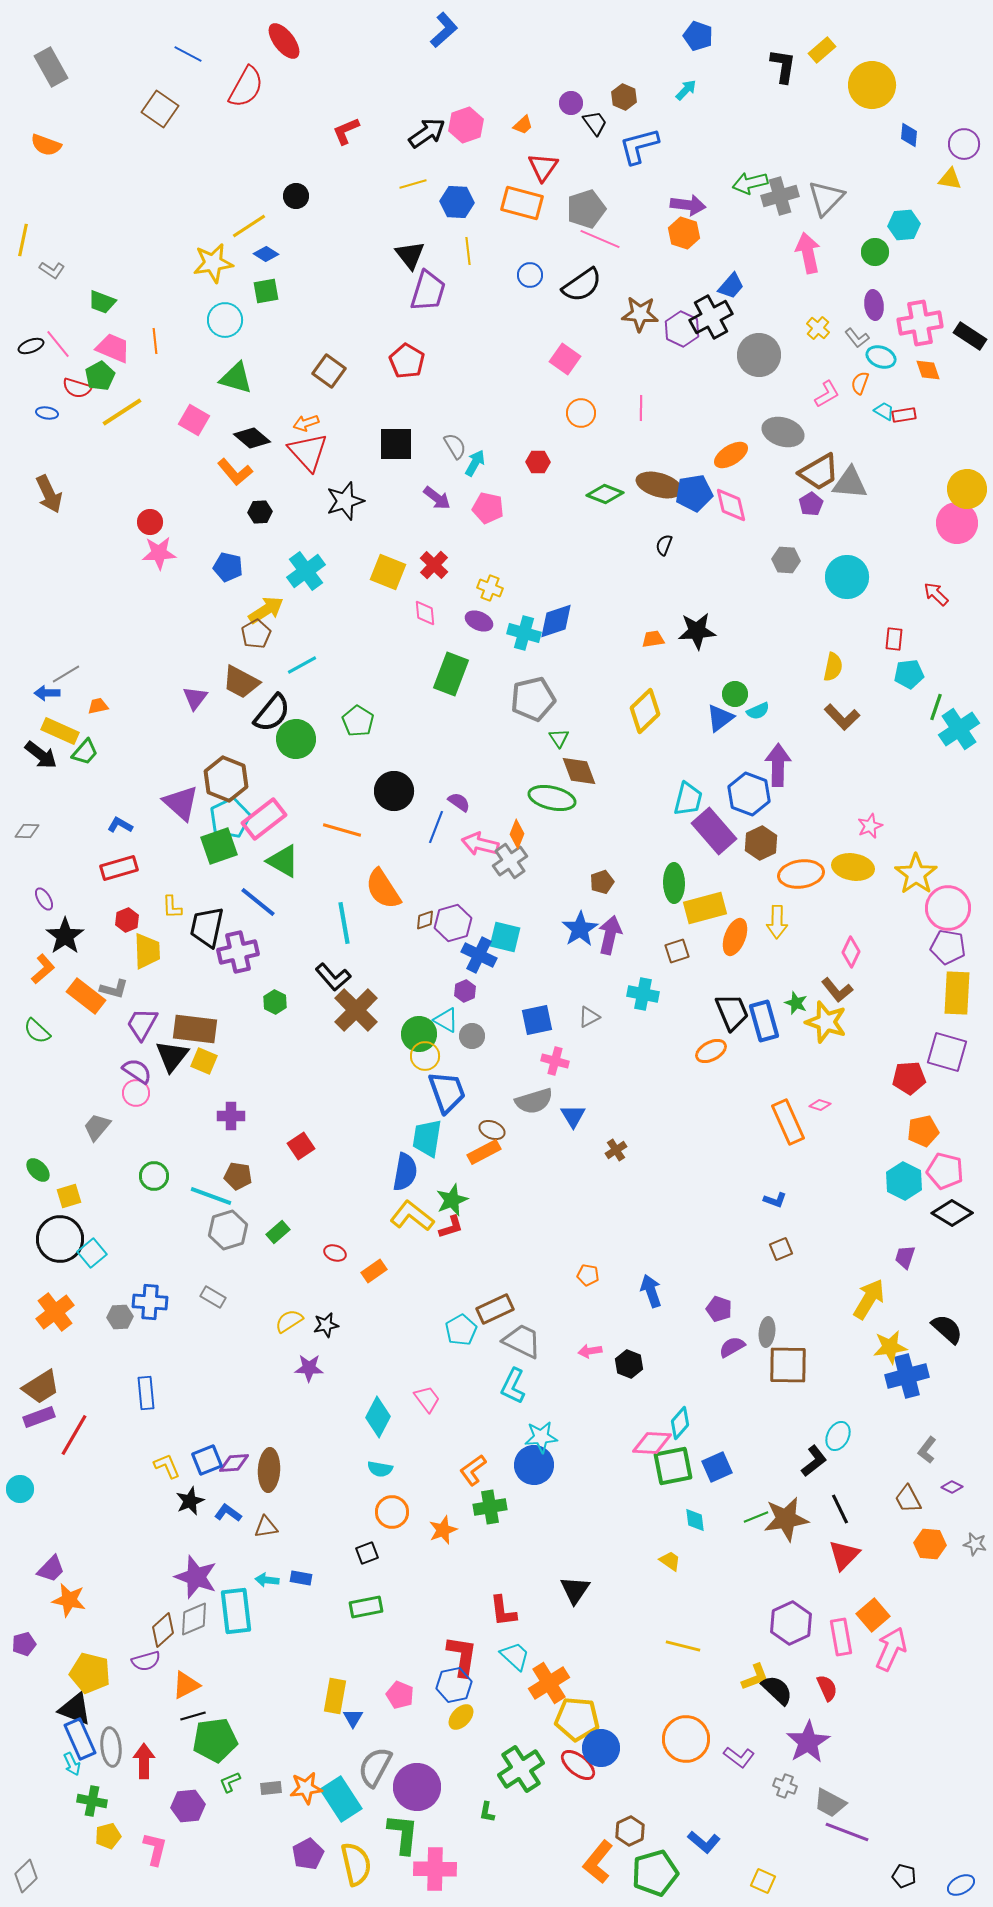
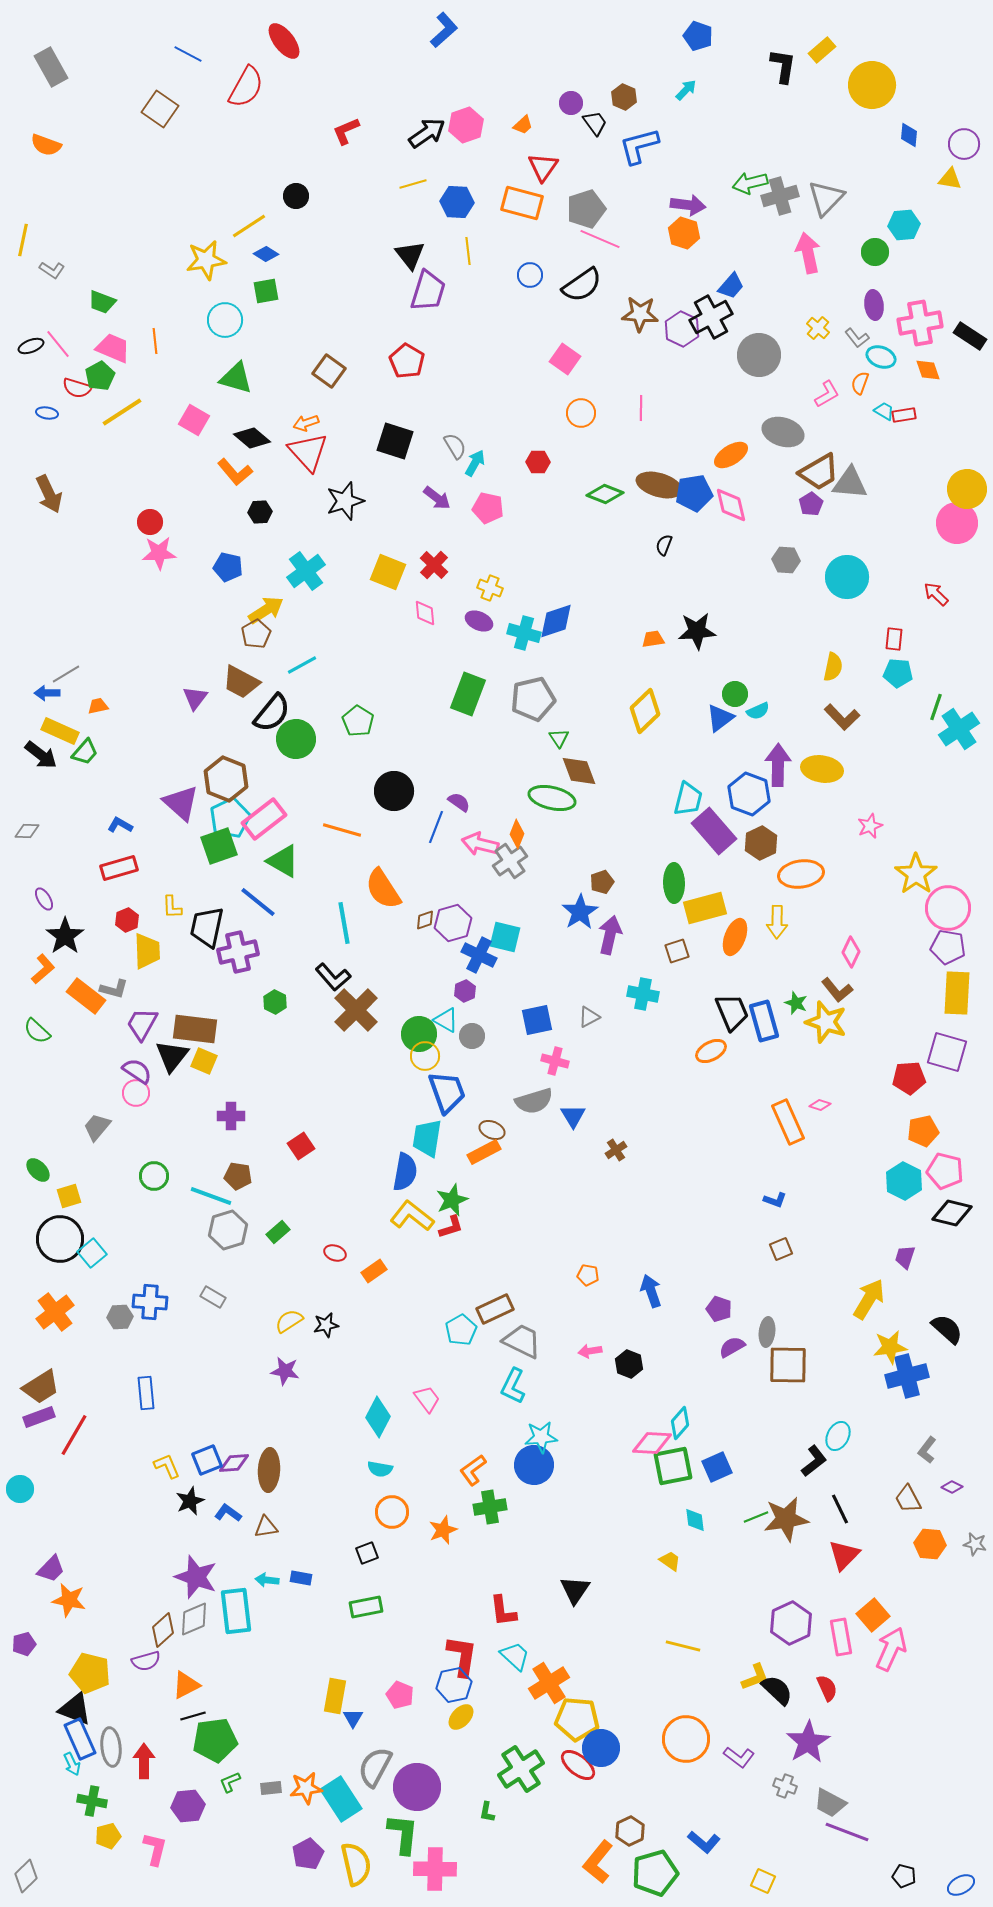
yellow star at (213, 263): moved 7 px left, 3 px up
black square at (396, 444): moved 1 px left, 3 px up; rotated 18 degrees clockwise
green rectangle at (451, 674): moved 17 px right, 20 px down
cyan pentagon at (909, 674): moved 11 px left, 1 px up; rotated 12 degrees clockwise
yellow ellipse at (853, 867): moved 31 px left, 98 px up
blue star at (580, 929): moved 17 px up
black diamond at (952, 1213): rotated 18 degrees counterclockwise
purple star at (309, 1368): moved 24 px left, 3 px down; rotated 8 degrees clockwise
